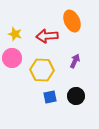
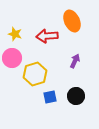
yellow hexagon: moved 7 px left, 4 px down; rotated 20 degrees counterclockwise
